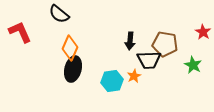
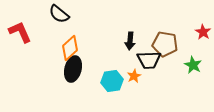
orange diamond: rotated 25 degrees clockwise
